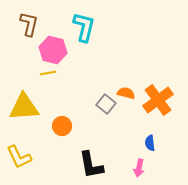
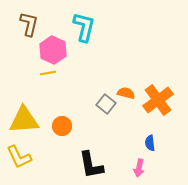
pink hexagon: rotated 12 degrees clockwise
yellow triangle: moved 13 px down
